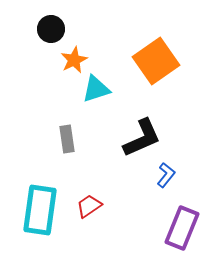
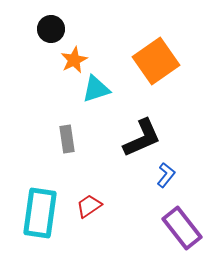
cyan rectangle: moved 3 px down
purple rectangle: rotated 60 degrees counterclockwise
